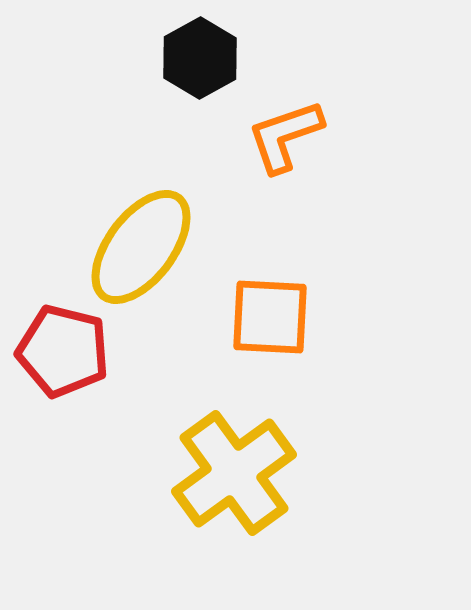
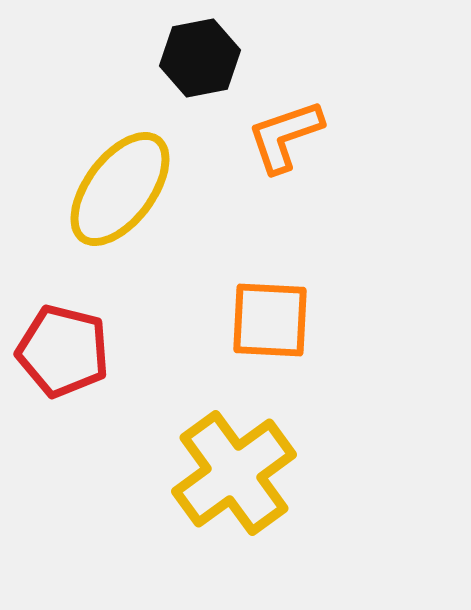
black hexagon: rotated 18 degrees clockwise
yellow ellipse: moved 21 px left, 58 px up
orange square: moved 3 px down
